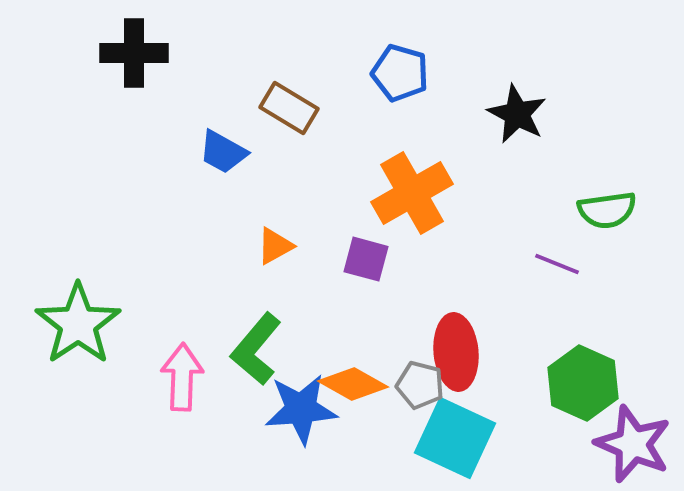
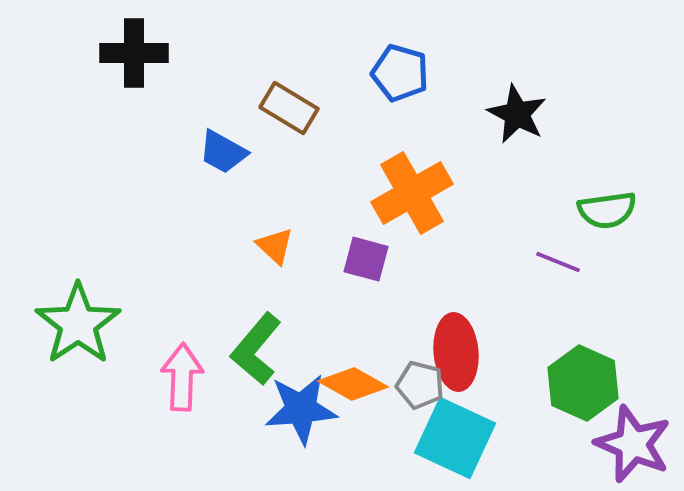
orange triangle: rotated 48 degrees counterclockwise
purple line: moved 1 px right, 2 px up
